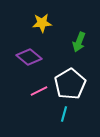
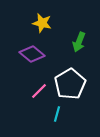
yellow star: rotated 18 degrees clockwise
purple diamond: moved 3 px right, 3 px up
pink line: rotated 18 degrees counterclockwise
cyan line: moved 7 px left
